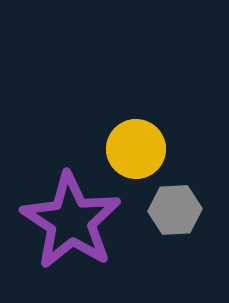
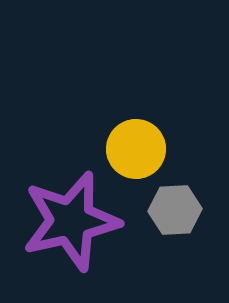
purple star: rotated 26 degrees clockwise
